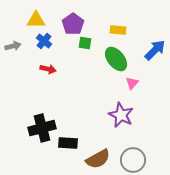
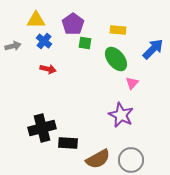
blue arrow: moved 2 px left, 1 px up
gray circle: moved 2 px left
